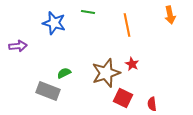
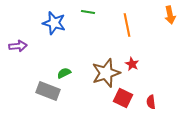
red semicircle: moved 1 px left, 2 px up
